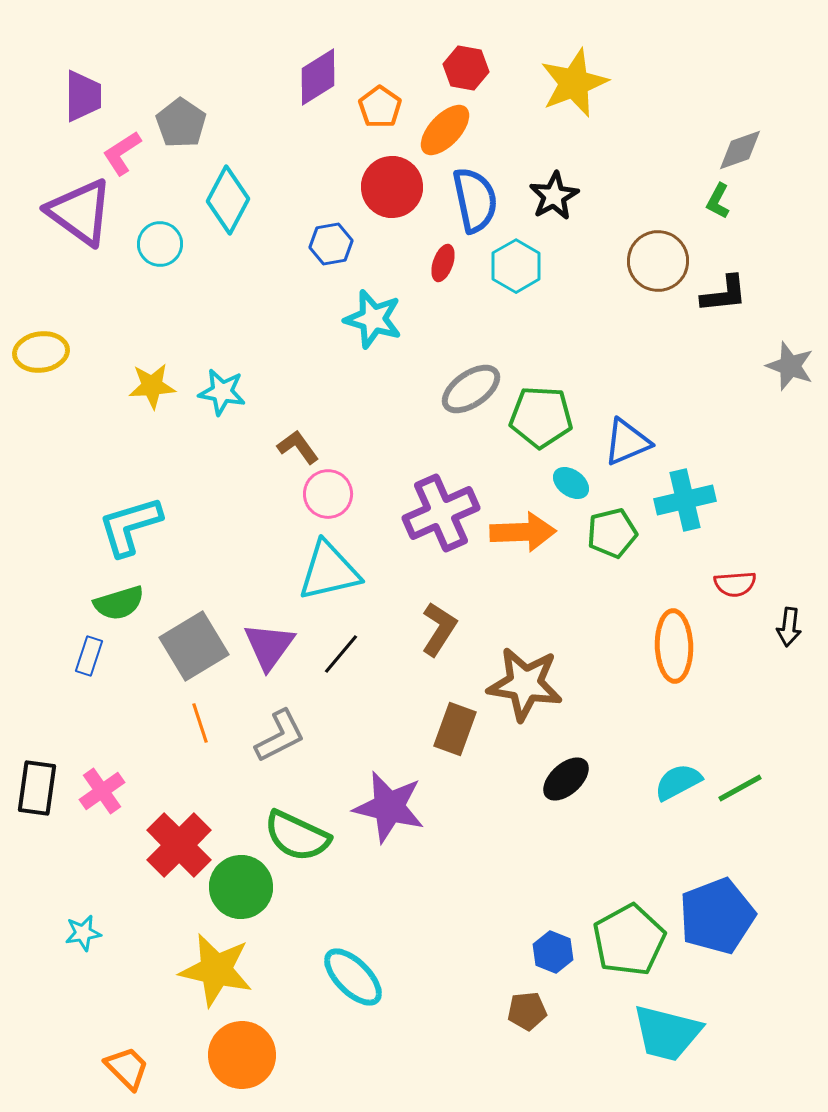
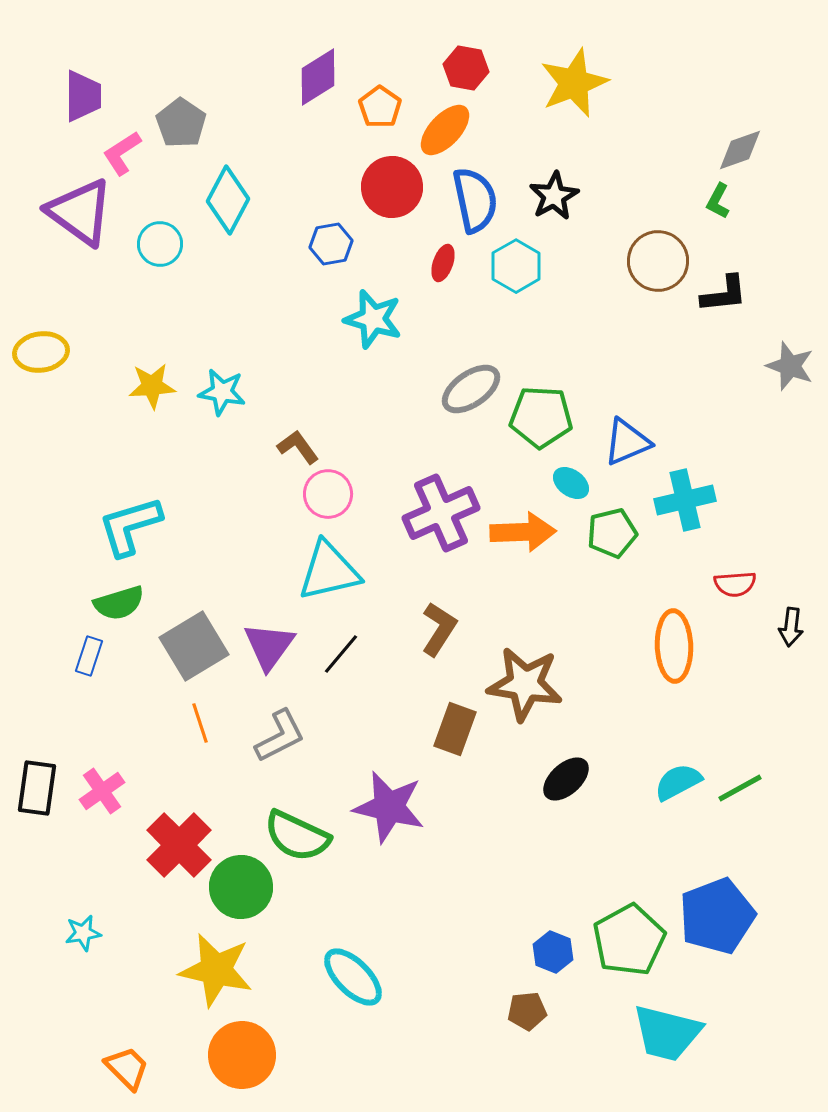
black arrow at (789, 627): moved 2 px right
